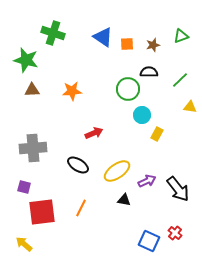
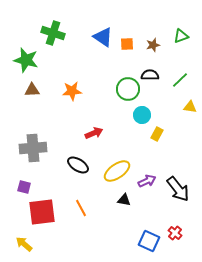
black semicircle: moved 1 px right, 3 px down
orange line: rotated 54 degrees counterclockwise
